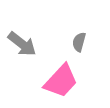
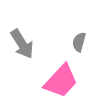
gray arrow: rotated 20 degrees clockwise
